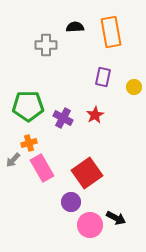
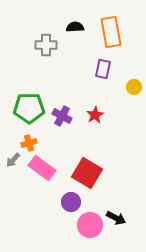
purple rectangle: moved 8 px up
green pentagon: moved 1 px right, 2 px down
purple cross: moved 1 px left, 2 px up
pink rectangle: rotated 24 degrees counterclockwise
red square: rotated 24 degrees counterclockwise
